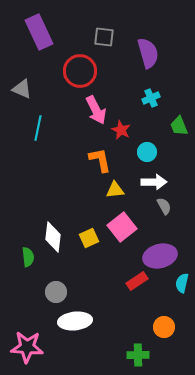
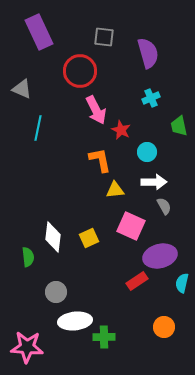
green trapezoid: rotated 10 degrees clockwise
pink square: moved 9 px right, 1 px up; rotated 28 degrees counterclockwise
green cross: moved 34 px left, 18 px up
